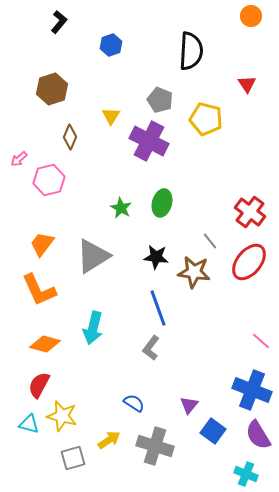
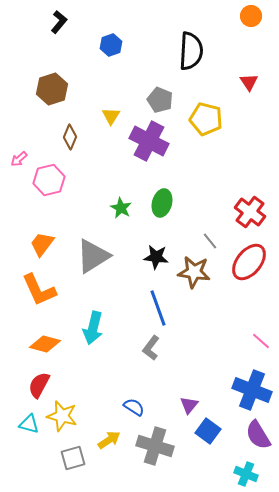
red triangle: moved 2 px right, 2 px up
blue semicircle: moved 4 px down
blue square: moved 5 px left
